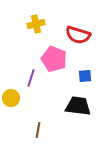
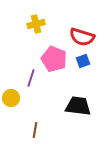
red semicircle: moved 4 px right, 2 px down
blue square: moved 2 px left, 15 px up; rotated 16 degrees counterclockwise
brown line: moved 3 px left
